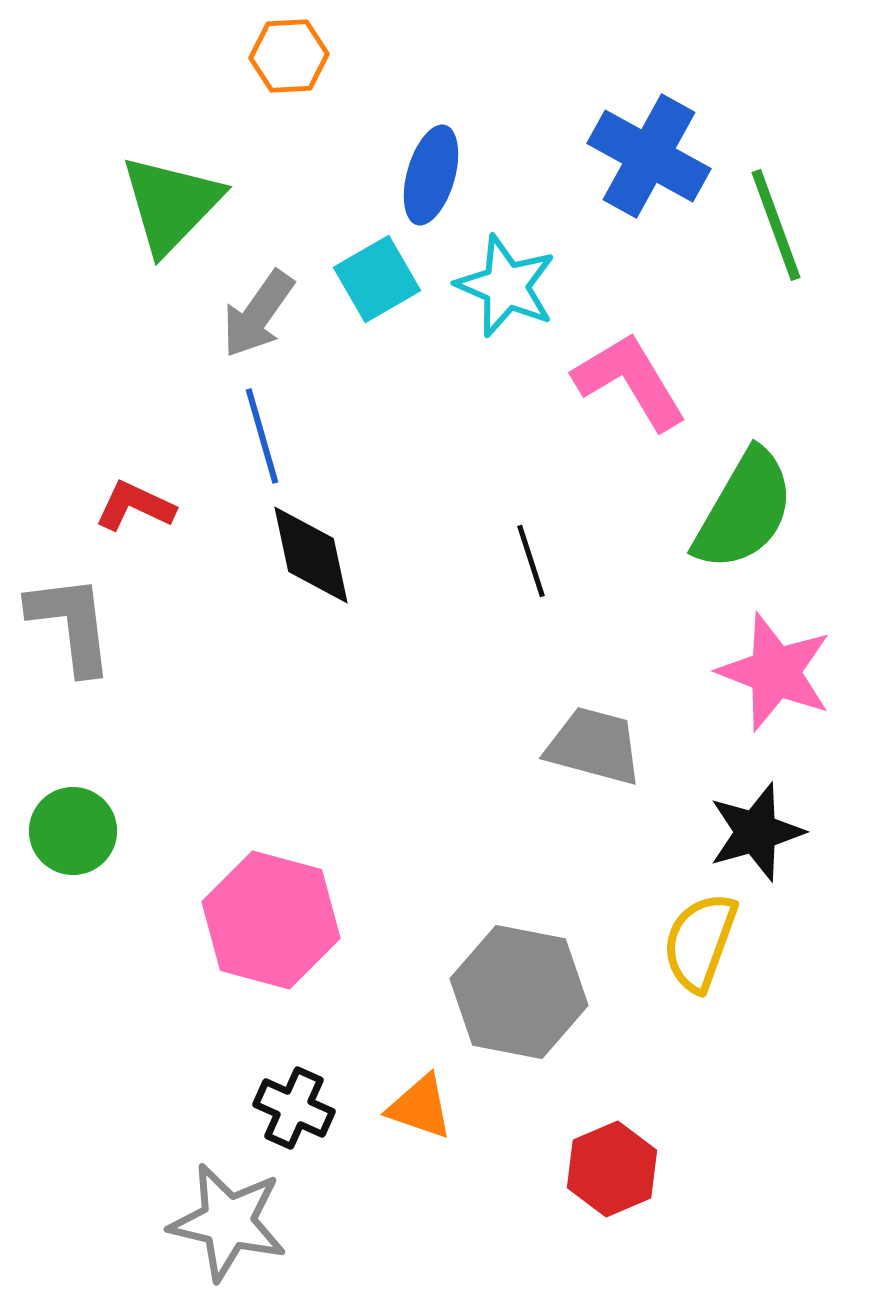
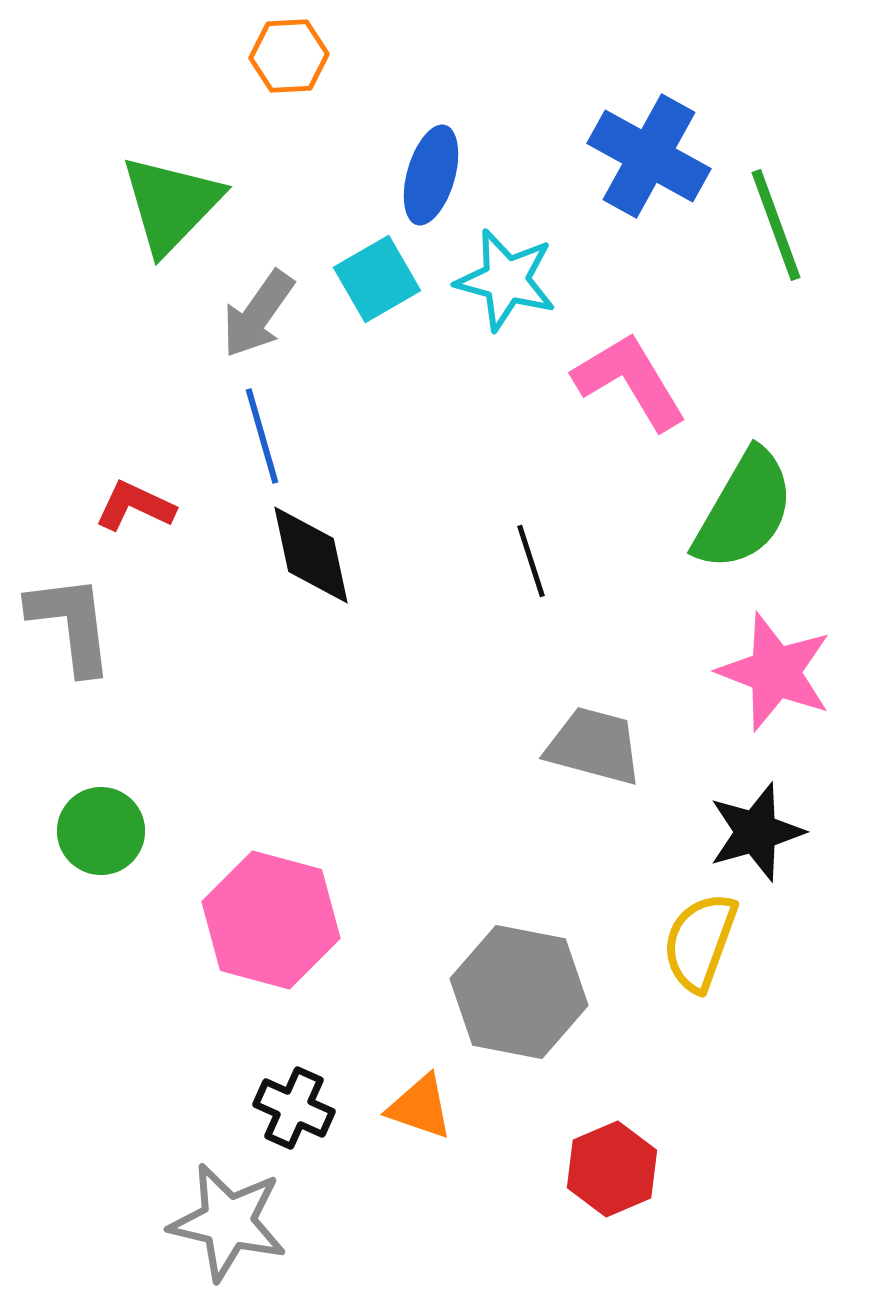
cyan star: moved 6 px up; rotated 8 degrees counterclockwise
green circle: moved 28 px right
